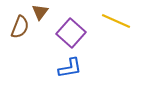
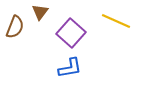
brown semicircle: moved 5 px left
